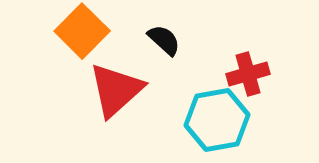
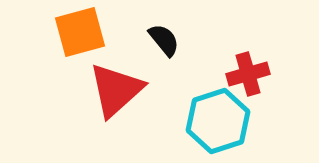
orange square: moved 2 px left, 1 px down; rotated 30 degrees clockwise
black semicircle: rotated 9 degrees clockwise
cyan hexagon: moved 1 px right, 1 px down; rotated 8 degrees counterclockwise
